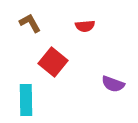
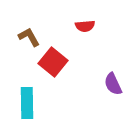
brown L-shape: moved 1 px left, 14 px down
purple semicircle: rotated 45 degrees clockwise
cyan rectangle: moved 1 px right, 3 px down
